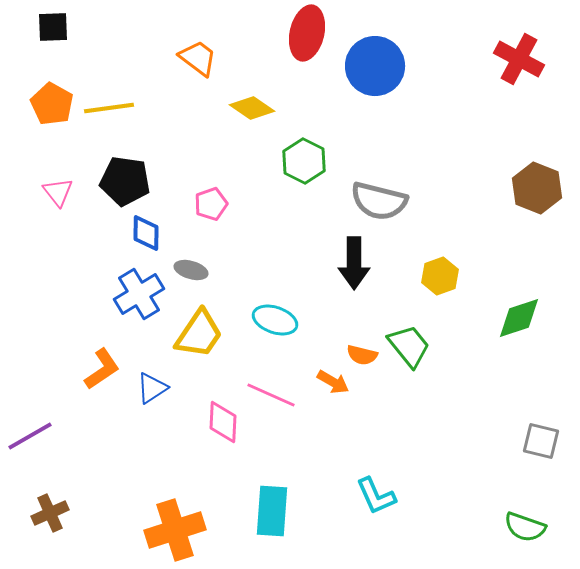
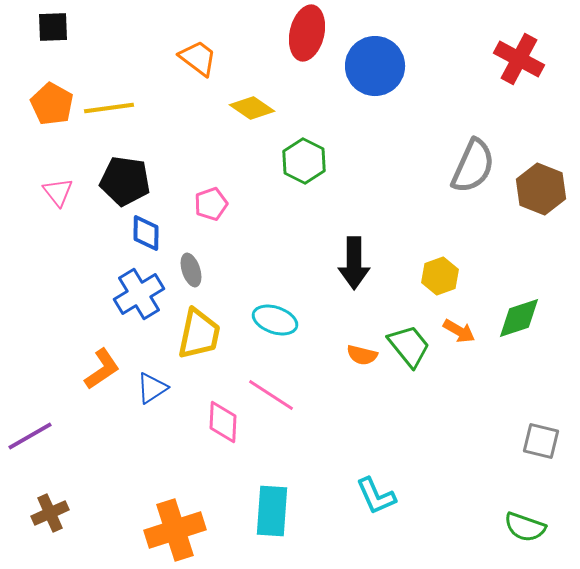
brown hexagon: moved 4 px right, 1 px down
gray semicircle: moved 94 px right, 35 px up; rotated 80 degrees counterclockwise
gray ellipse: rotated 56 degrees clockwise
yellow trapezoid: rotated 22 degrees counterclockwise
orange arrow: moved 126 px right, 51 px up
pink line: rotated 9 degrees clockwise
